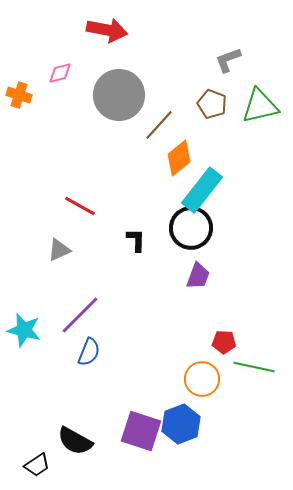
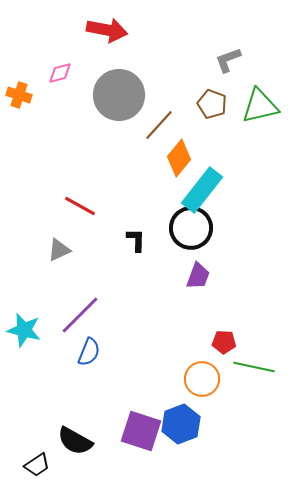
orange diamond: rotated 12 degrees counterclockwise
